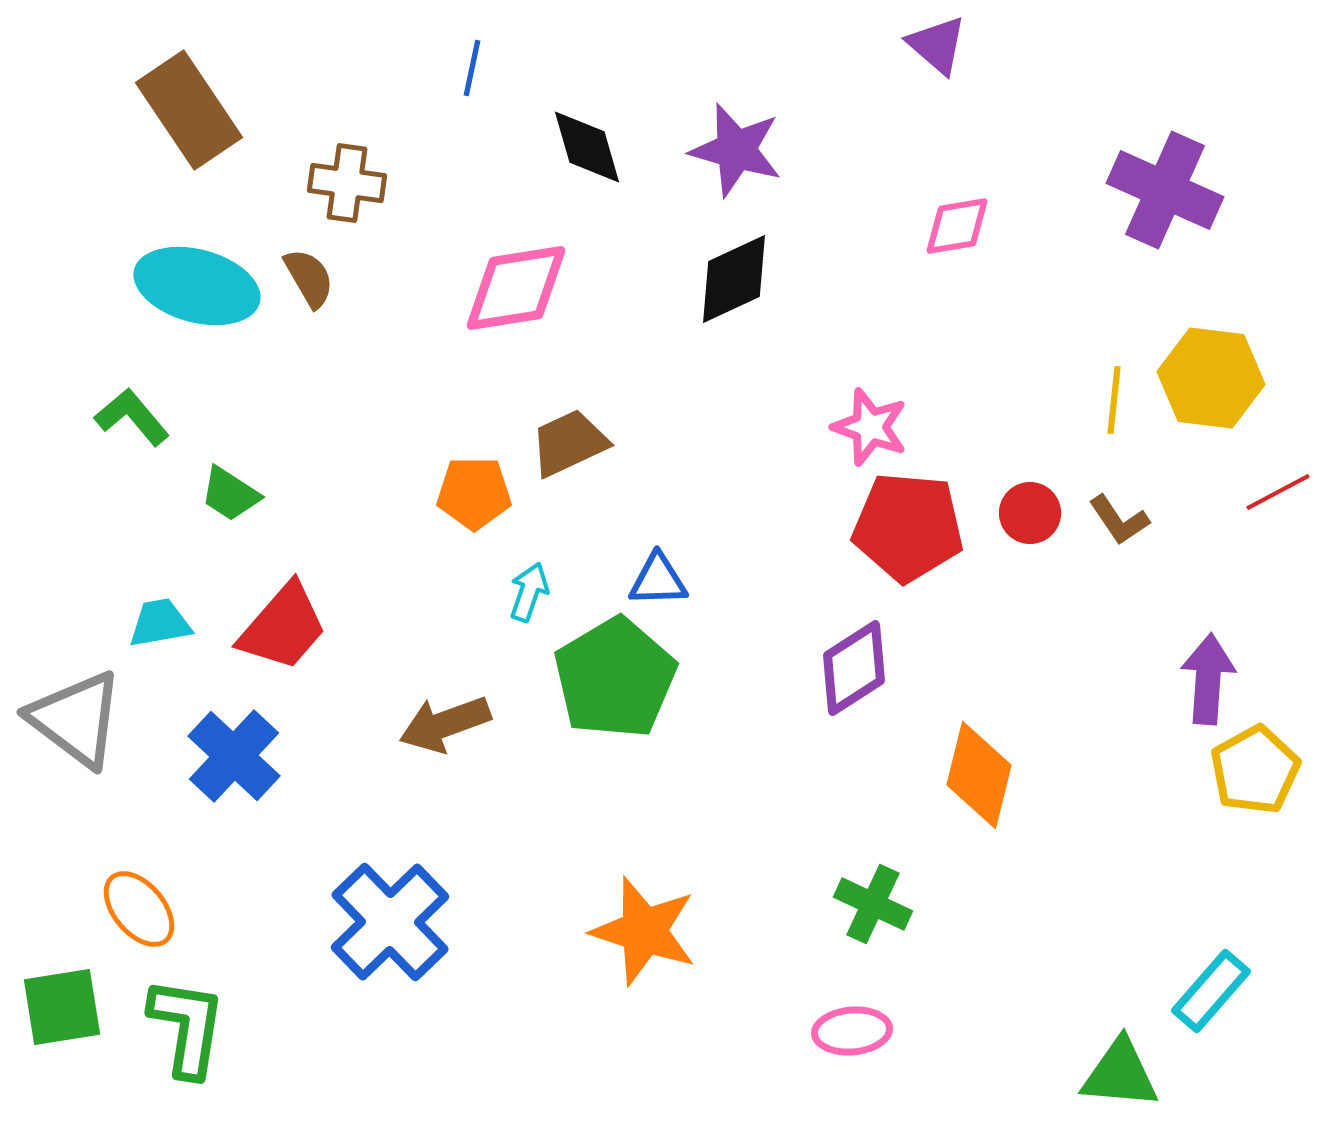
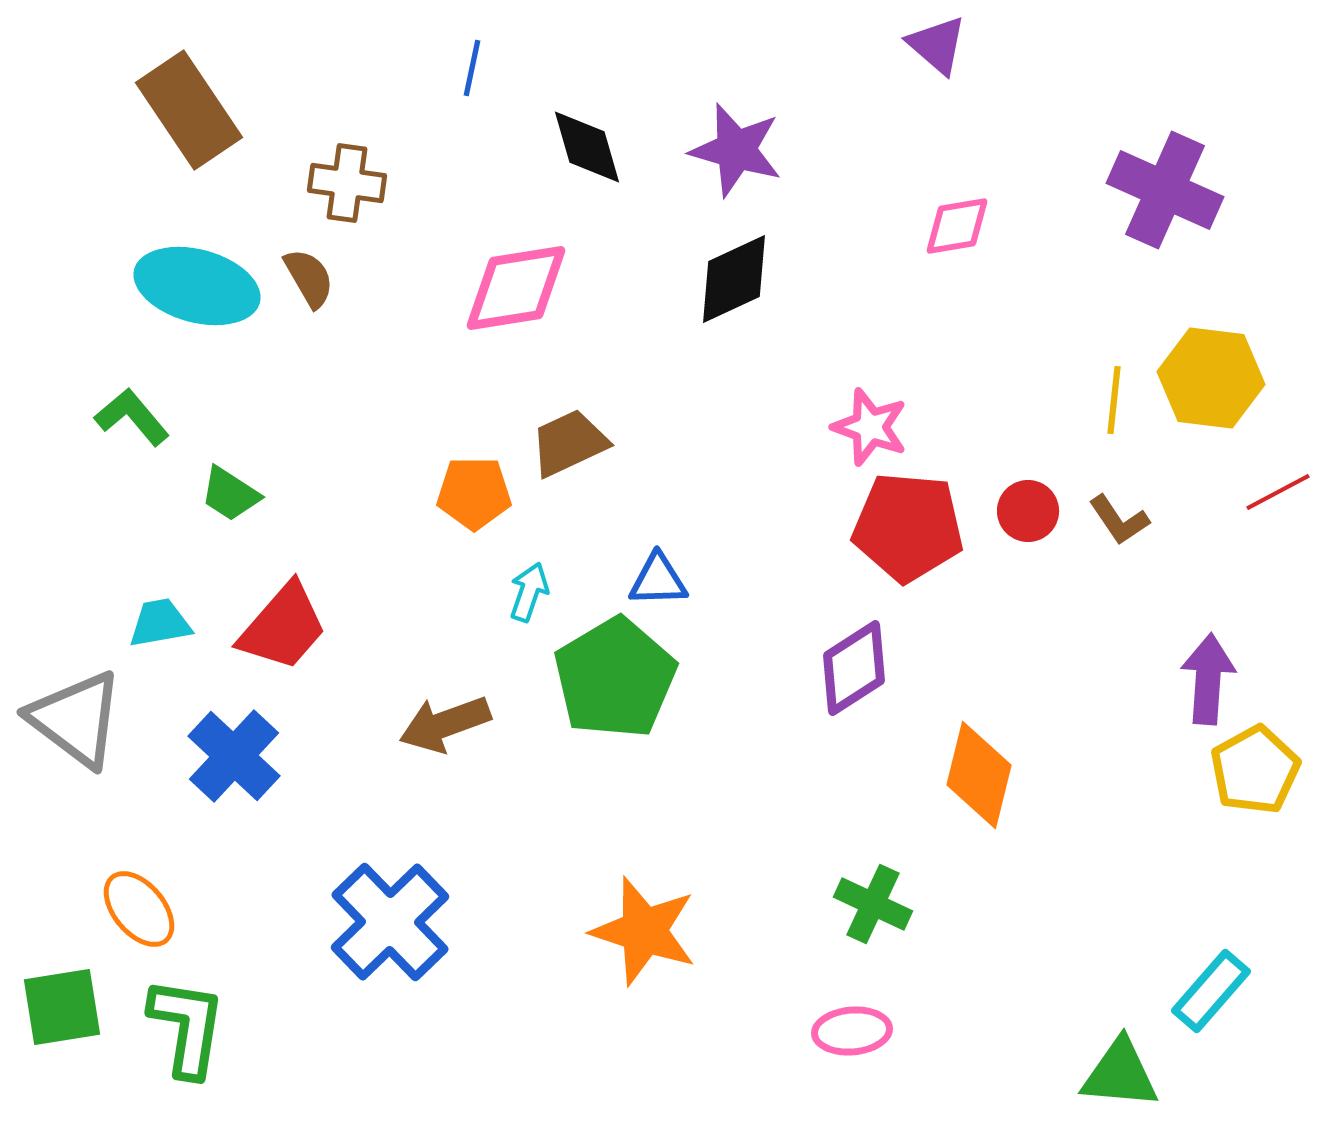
red circle at (1030, 513): moved 2 px left, 2 px up
